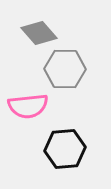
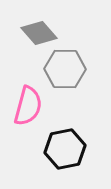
pink semicircle: rotated 69 degrees counterclockwise
black hexagon: rotated 6 degrees counterclockwise
